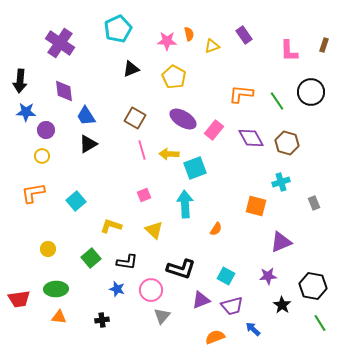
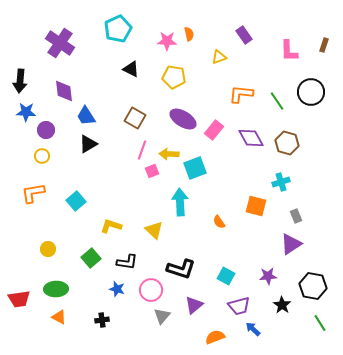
yellow triangle at (212, 46): moved 7 px right, 11 px down
black triangle at (131, 69): rotated 48 degrees clockwise
yellow pentagon at (174, 77): rotated 20 degrees counterclockwise
pink line at (142, 150): rotated 36 degrees clockwise
pink square at (144, 195): moved 8 px right, 24 px up
gray rectangle at (314, 203): moved 18 px left, 13 px down
cyan arrow at (185, 204): moved 5 px left, 2 px up
orange semicircle at (216, 229): moved 3 px right, 7 px up; rotated 112 degrees clockwise
purple triangle at (281, 242): moved 10 px right, 2 px down; rotated 10 degrees counterclockwise
purple triangle at (201, 300): moved 7 px left, 5 px down; rotated 18 degrees counterclockwise
purple trapezoid at (232, 306): moved 7 px right
orange triangle at (59, 317): rotated 21 degrees clockwise
